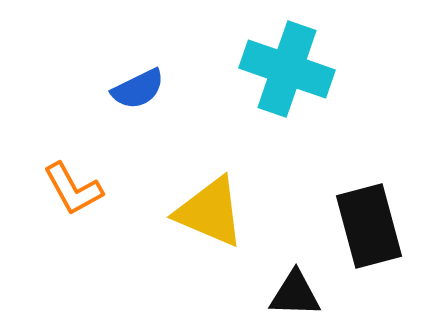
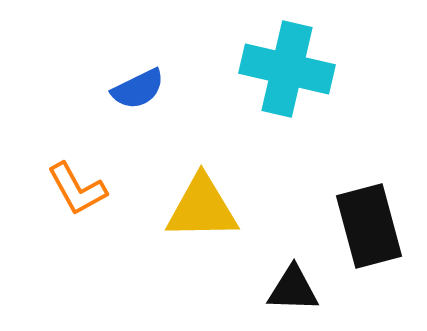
cyan cross: rotated 6 degrees counterclockwise
orange L-shape: moved 4 px right
yellow triangle: moved 8 px left, 4 px up; rotated 24 degrees counterclockwise
black triangle: moved 2 px left, 5 px up
